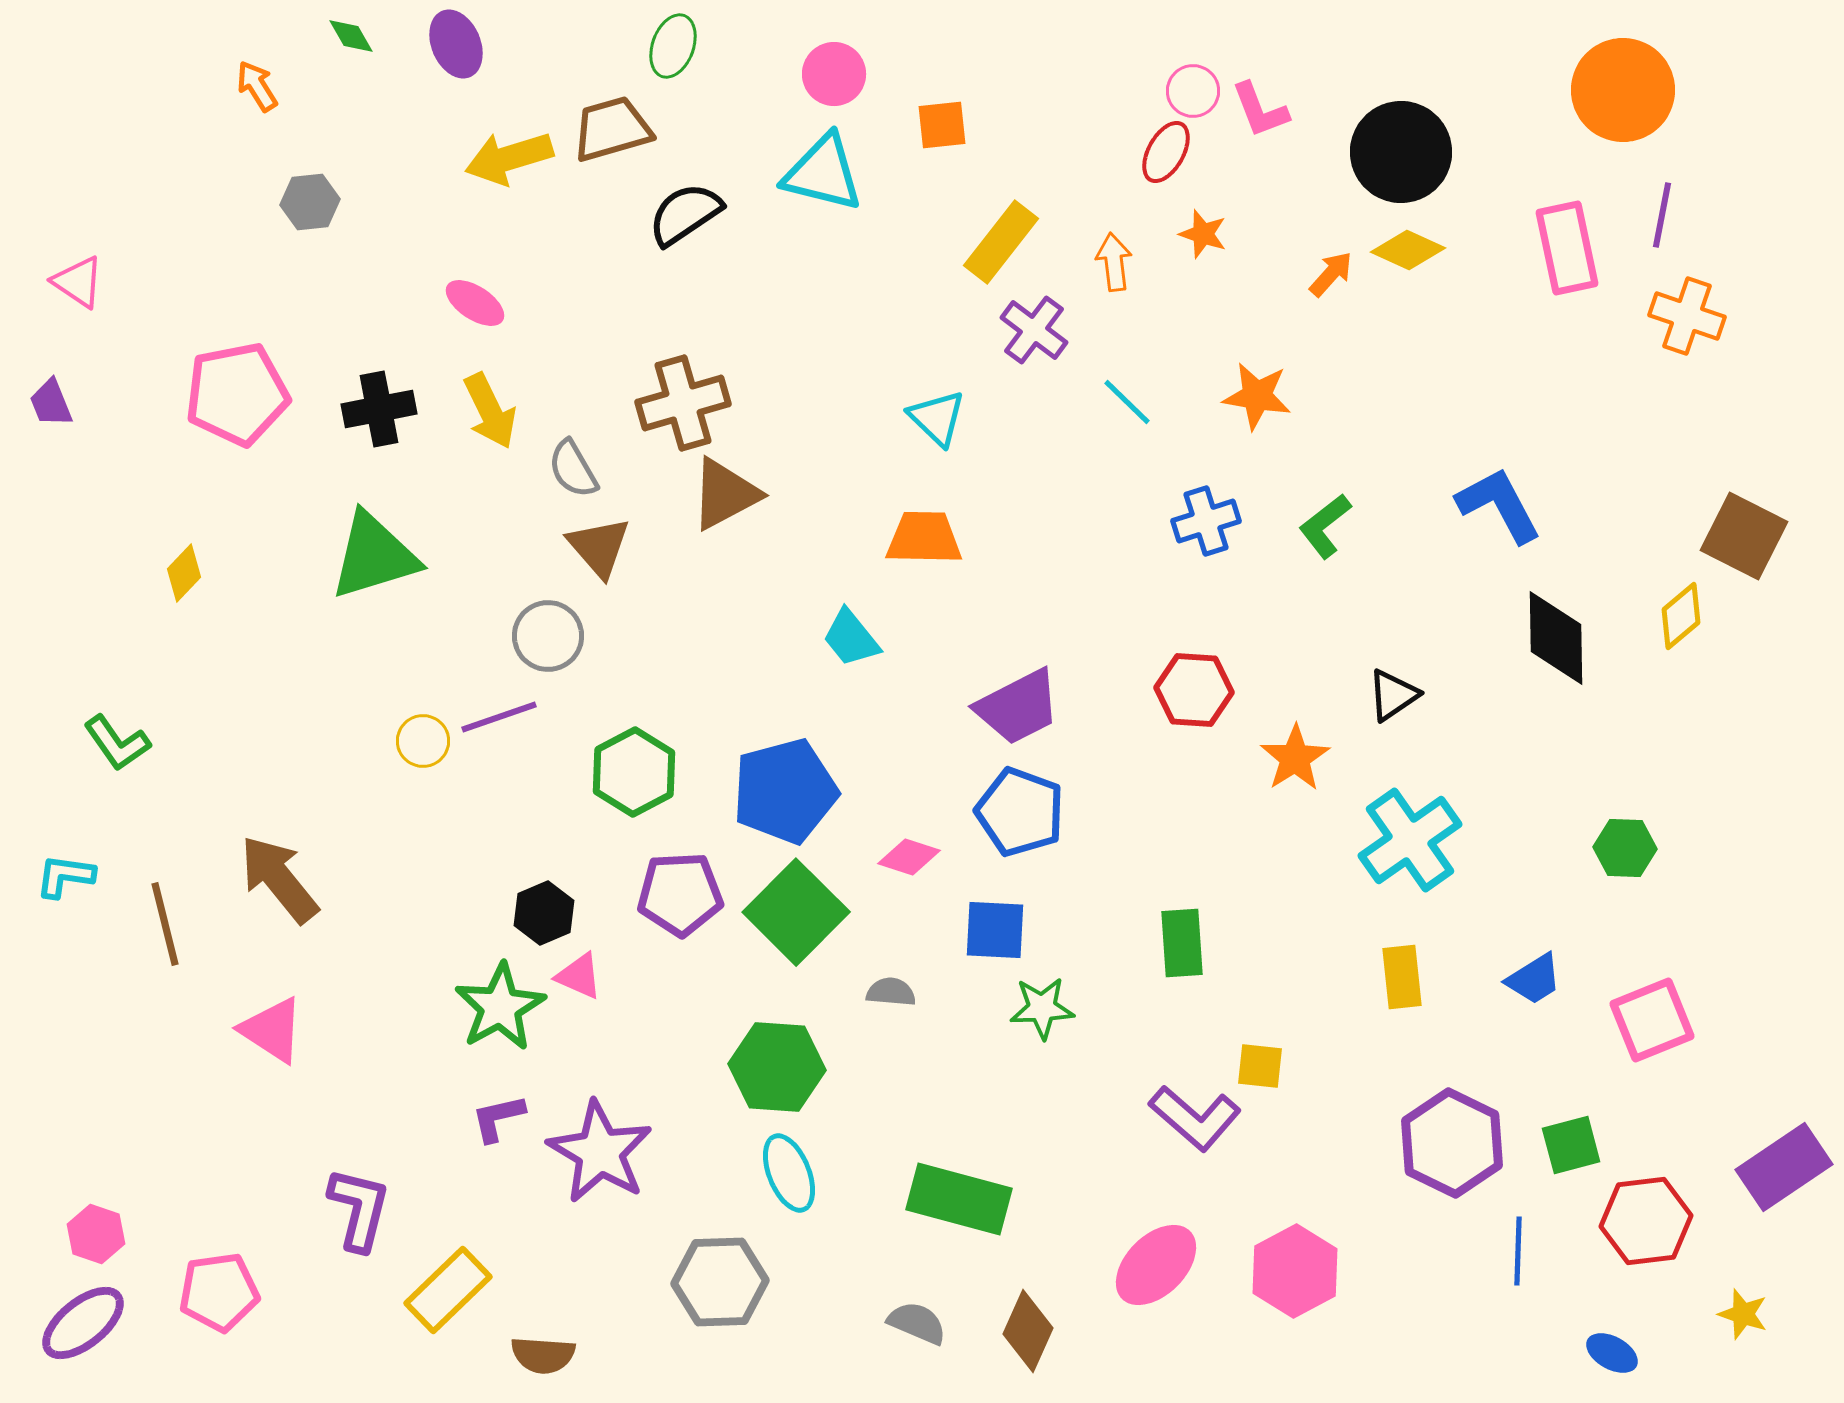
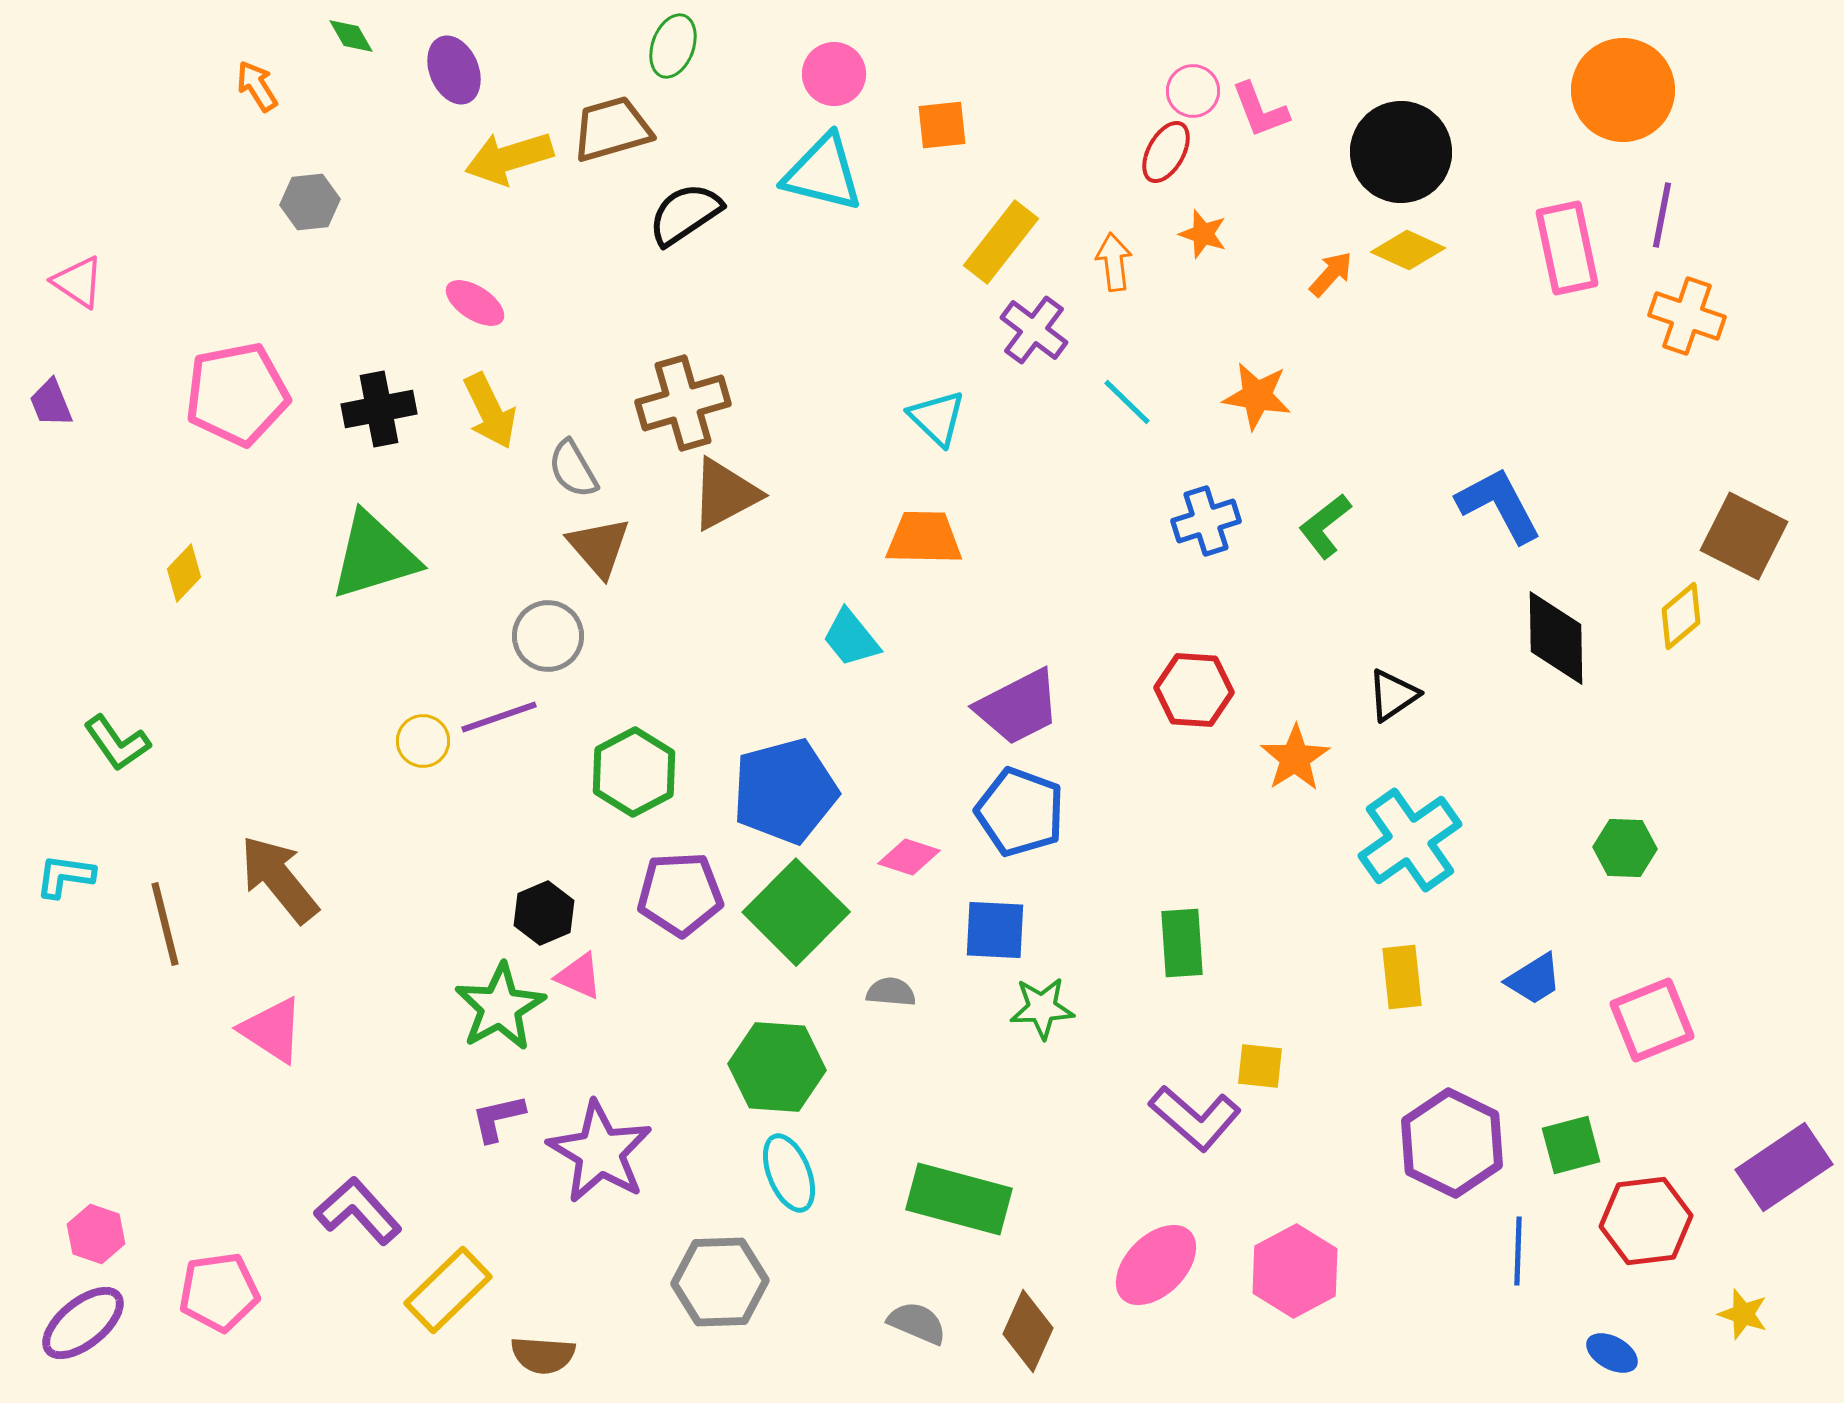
purple ellipse at (456, 44): moved 2 px left, 26 px down
purple L-shape at (359, 1209): moved 1 px left, 2 px down; rotated 56 degrees counterclockwise
